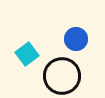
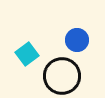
blue circle: moved 1 px right, 1 px down
